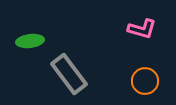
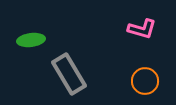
green ellipse: moved 1 px right, 1 px up
gray rectangle: rotated 6 degrees clockwise
